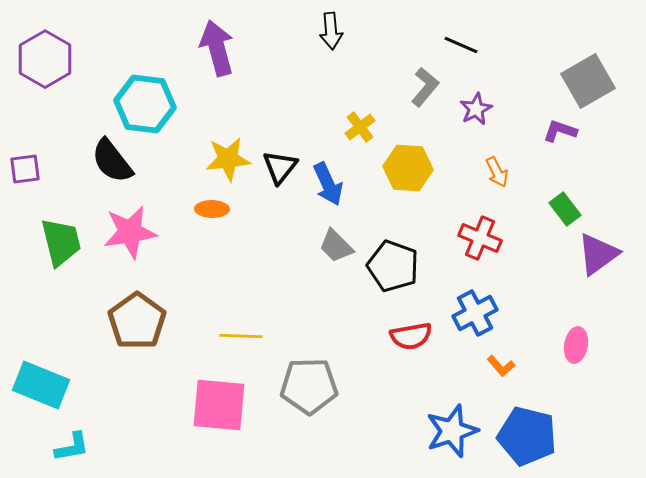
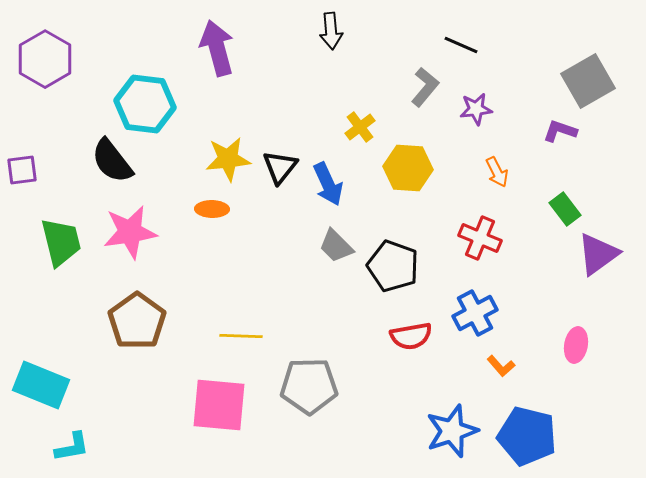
purple star: rotated 20 degrees clockwise
purple square: moved 3 px left, 1 px down
